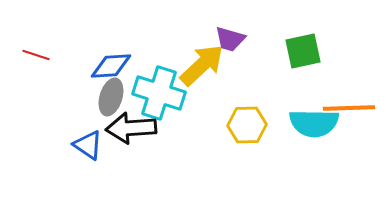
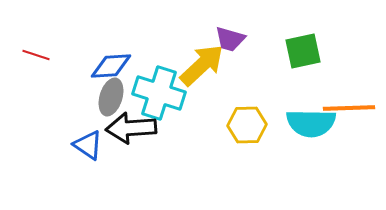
cyan semicircle: moved 3 px left
